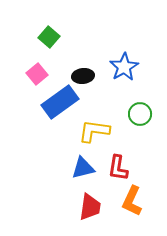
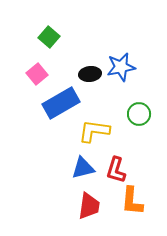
blue star: moved 3 px left; rotated 20 degrees clockwise
black ellipse: moved 7 px right, 2 px up
blue rectangle: moved 1 px right, 1 px down; rotated 6 degrees clockwise
green circle: moved 1 px left
red L-shape: moved 2 px left, 2 px down; rotated 8 degrees clockwise
orange L-shape: rotated 20 degrees counterclockwise
red trapezoid: moved 1 px left, 1 px up
